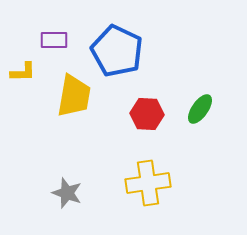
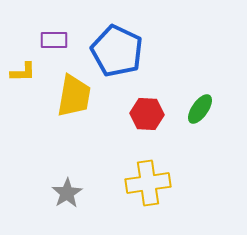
gray star: rotated 20 degrees clockwise
